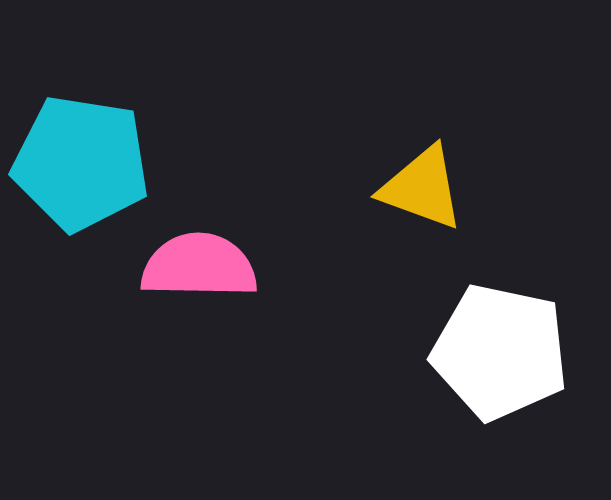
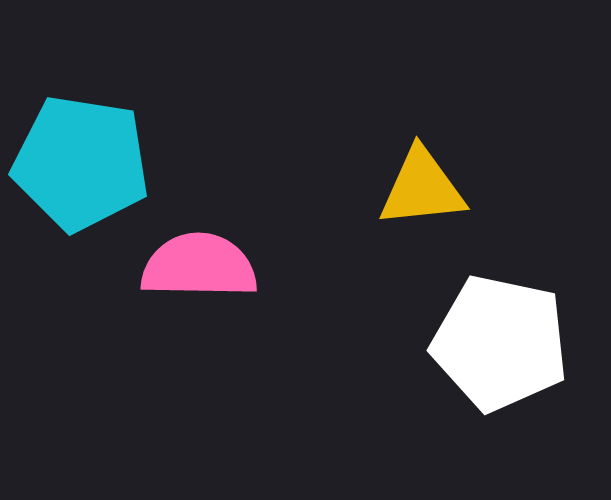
yellow triangle: rotated 26 degrees counterclockwise
white pentagon: moved 9 px up
